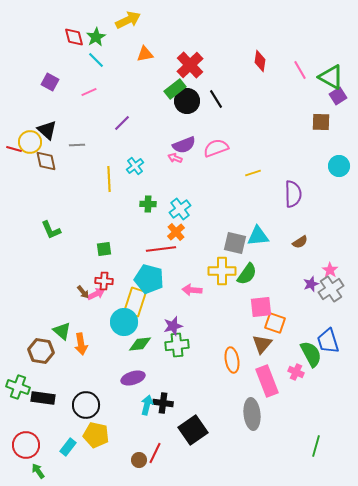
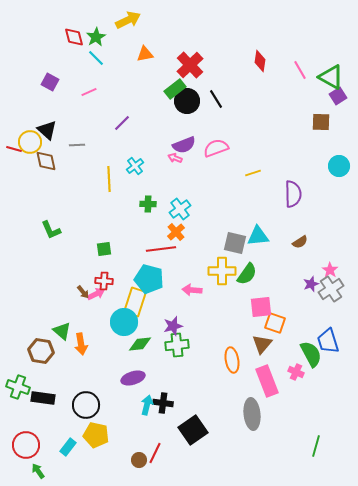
cyan line at (96, 60): moved 2 px up
